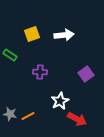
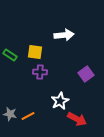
yellow square: moved 3 px right, 18 px down; rotated 28 degrees clockwise
